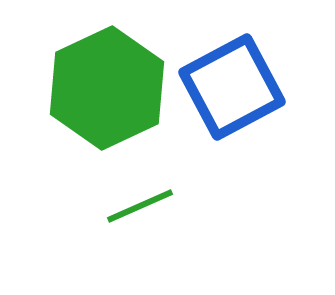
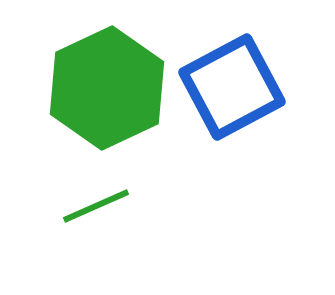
green line: moved 44 px left
